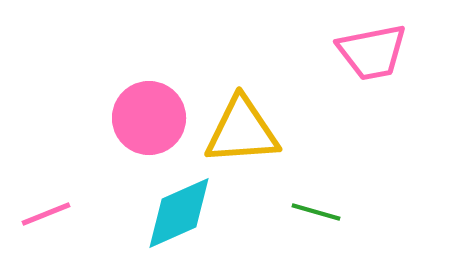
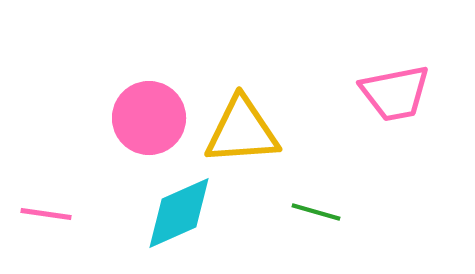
pink trapezoid: moved 23 px right, 41 px down
pink line: rotated 30 degrees clockwise
